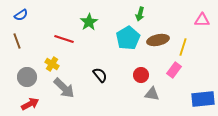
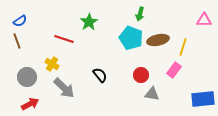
blue semicircle: moved 1 px left, 6 px down
pink triangle: moved 2 px right
cyan pentagon: moved 3 px right; rotated 20 degrees counterclockwise
